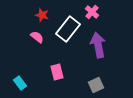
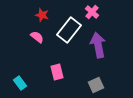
white rectangle: moved 1 px right, 1 px down
